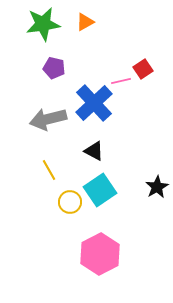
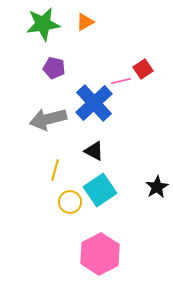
yellow line: moved 6 px right; rotated 45 degrees clockwise
